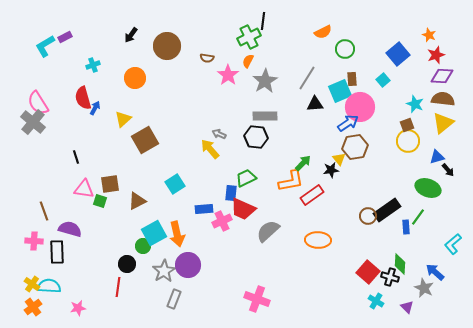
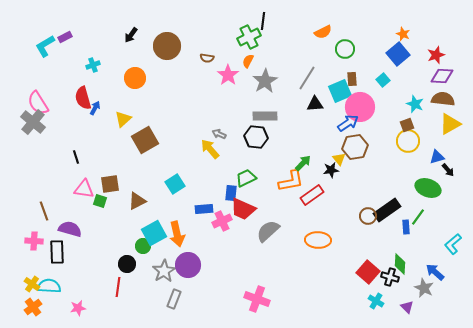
orange star at (429, 35): moved 26 px left, 1 px up
yellow triangle at (443, 123): moved 7 px right, 1 px down; rotated 10 degrees clockwise
